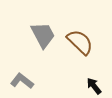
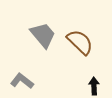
gray trapezoid: rotated 12 degrees counterclockwise
black arrow: rotated 36 degrees clockwise
